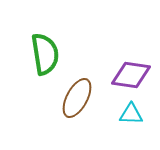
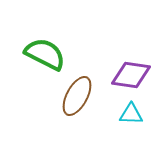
green semicircle: rotated 54 degrees counterclockwise
brown ellipse: moved 2 px up
